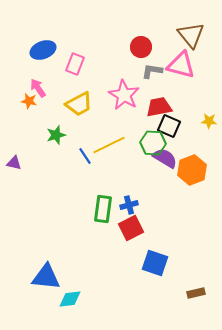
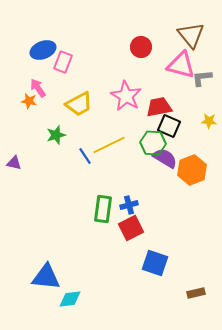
pink rectangle: moved 12 px left, 2 px up
gray L-shape: moved 50 px right, 7 px down; rotated 15 degrees counterclockwise
pink star: moved 2 px right, 1 px down
